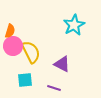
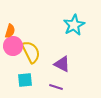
purple line: moved 2 px right, 1 px up
